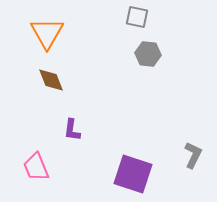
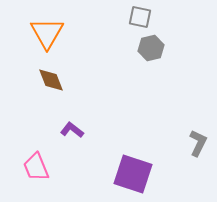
gray square: moved 3 px right
gray hexagon: moved 3 px right, 6 px up; rotated 20 degrees counterclockwise
purple L-shape: rotated 120 degrees clockwise
gray L-shape: moved 5 px right, 12 px up
